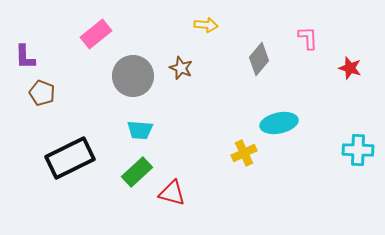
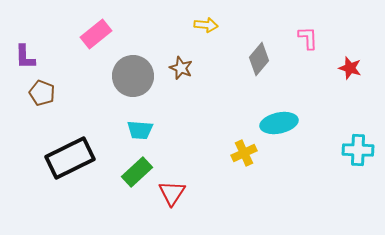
red triangle: rotated 48 degrees clockwise
